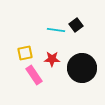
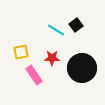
cyan line: rotated 24 degrees clockwise
yellow square: moved 4 px left, 1 px up
red star: moved 1 px up
